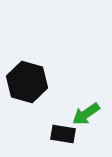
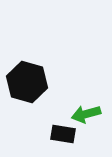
green arrow: rotated 20 degrees clockwise
